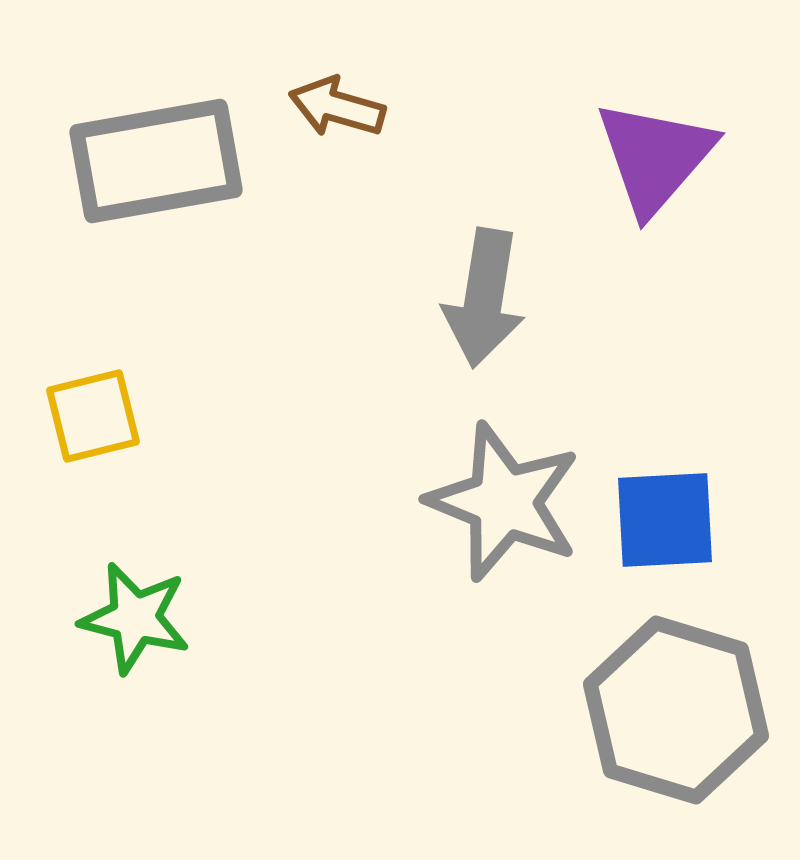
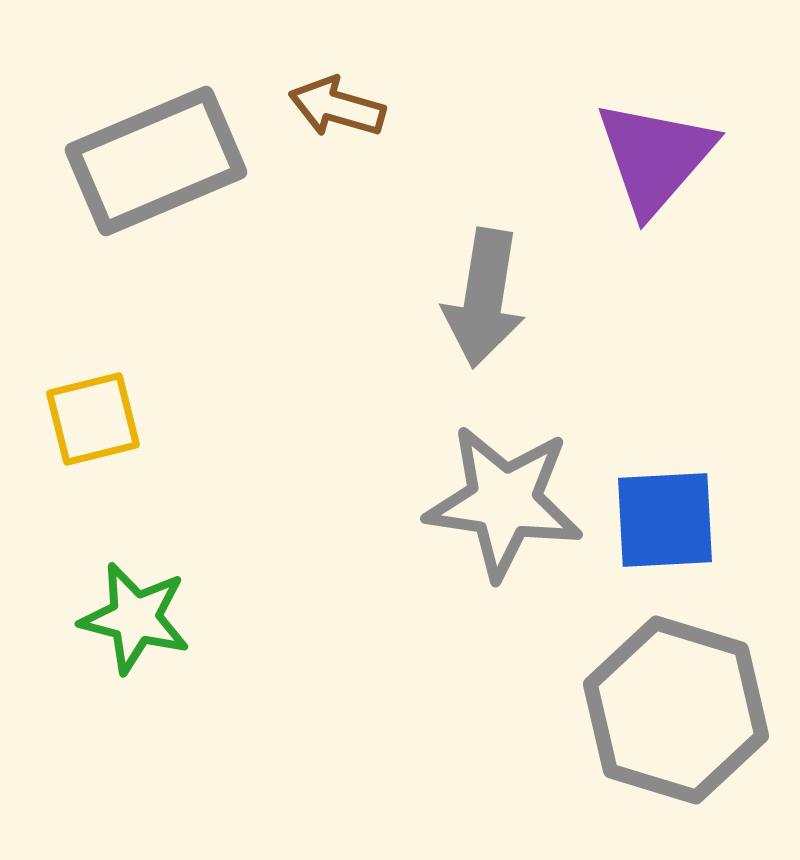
gray rectangle: rotated 13 degrees counterclockwise
yellow square: moved 3 px down
gray star: rotated 14 degrees counterclockwise
